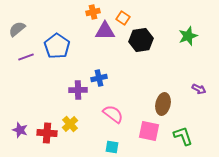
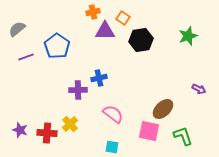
brown ellipse: moved 5 px down; rotated 35 degrees clockwise
